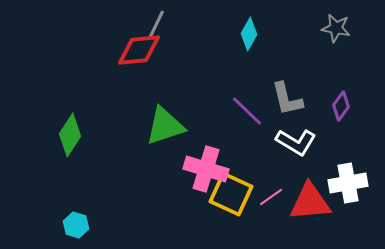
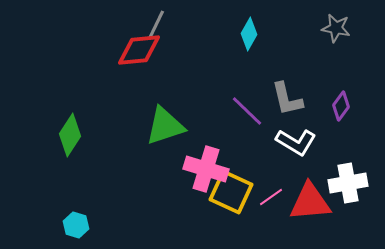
yellow square: moved 2 px up
